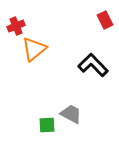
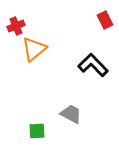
green square: moved 10 px left, 6 px down
